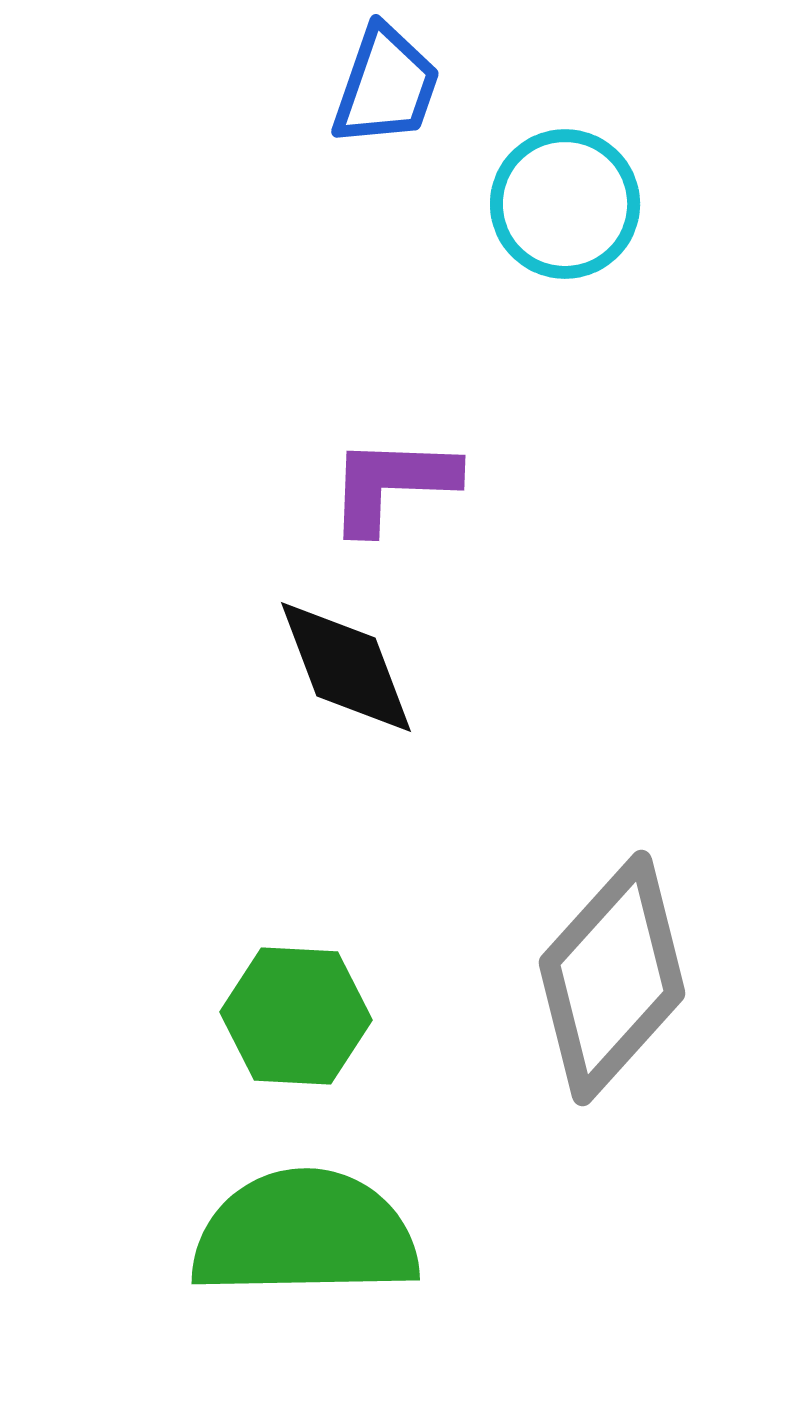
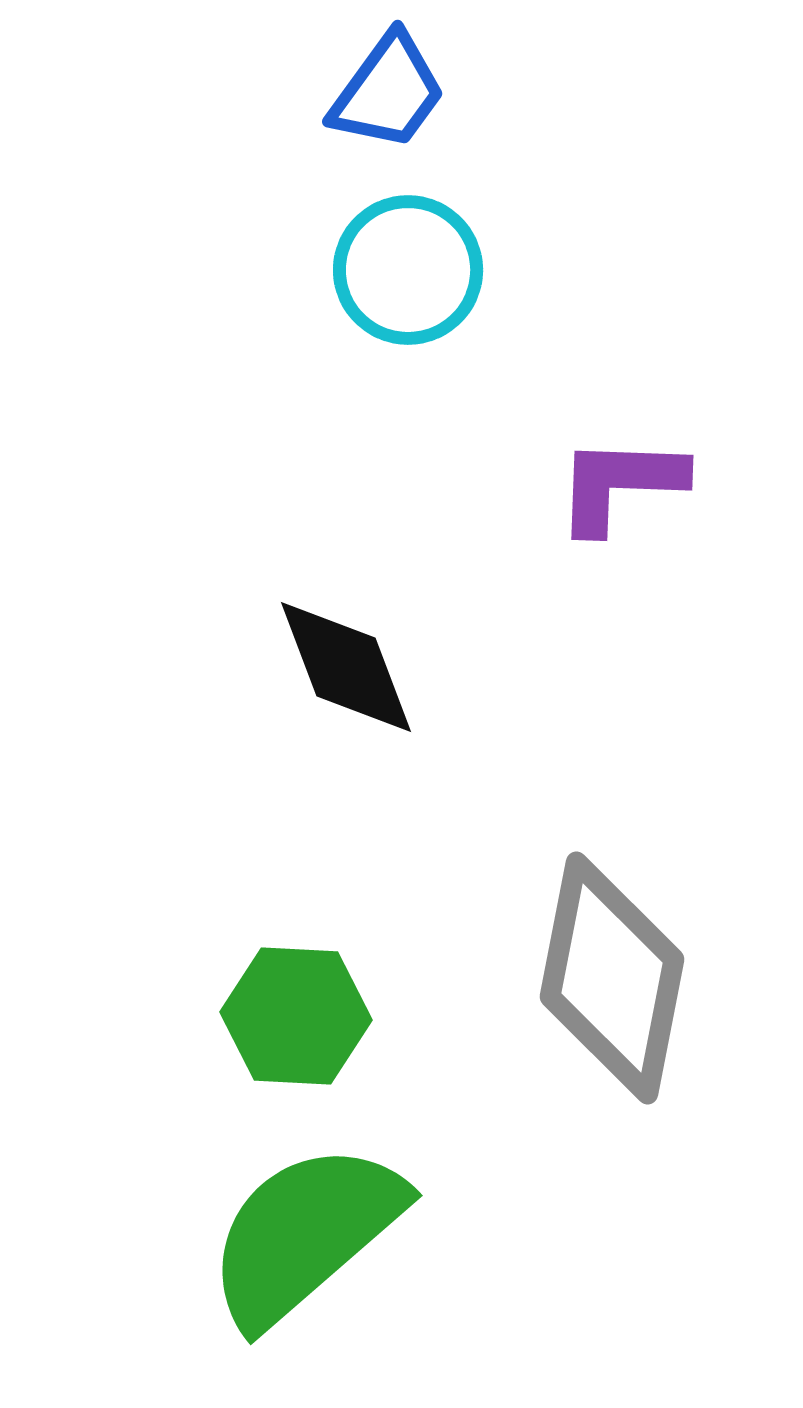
blue trapezoid: moved 2 px right, 6 px down; rotated 17 degrees clockwise
cyan circle: moved 157 px left, 66 px down
purple L-shape: moved 228 px right
gray diamond: rotated 31 degrees counterclockwise
green semicircle: rotated 40 degrees counterclockwise
